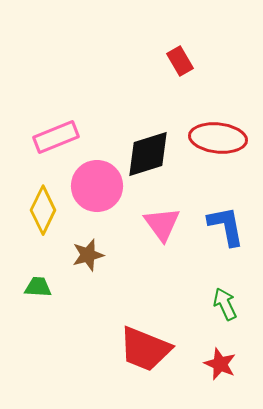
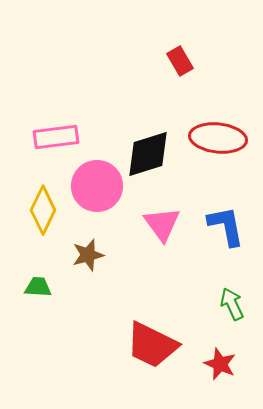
pink rectangle: rotated 15 degrees clockwise
green arrow: moved 7 px right
red trapezoid: moved 7 px right, 4 px up; rotated 4 degrees clockwise
